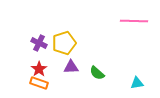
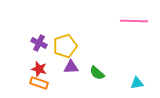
yellow pentagon: moved 1 px right, 3 px down
red star: rotated 21 degrees counterclockwise
